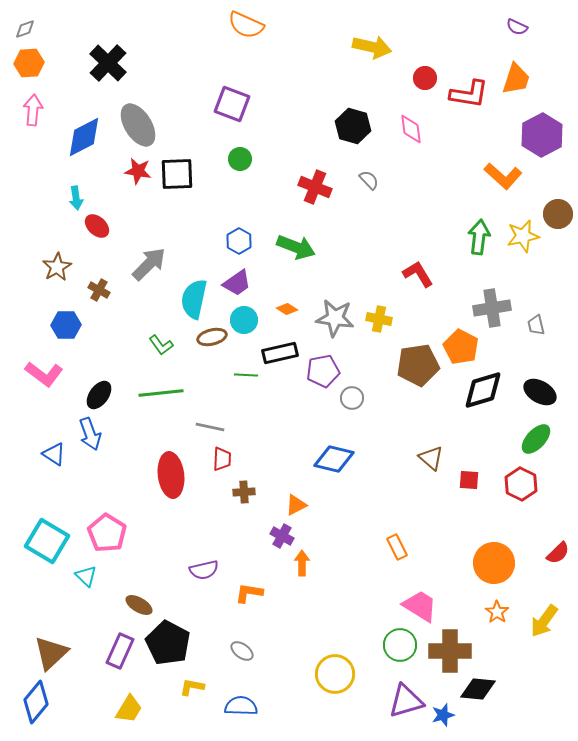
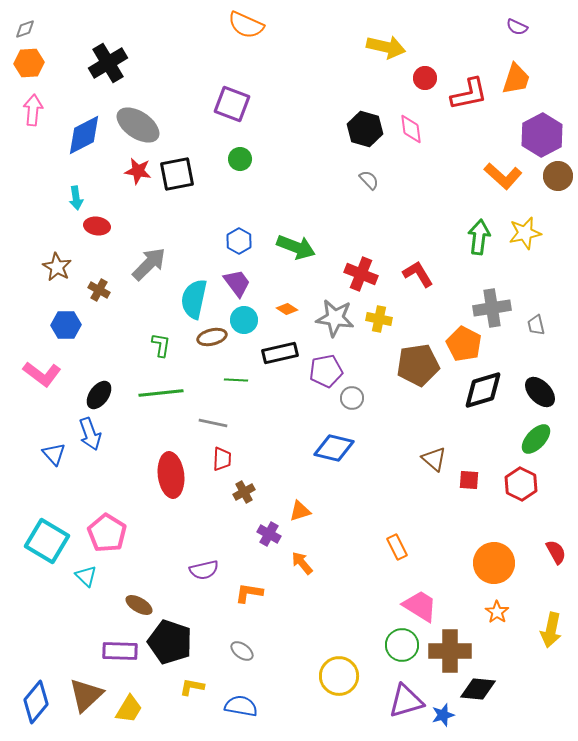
yellow arrow at (372, 47): moved 14 px right
black cross at (108, 63): rotated 15 degrees clockwise
red L-shape at (469, 94): rotated 21 degrees counterclockwise
gray ellipse at (138, 125): rotated 24 degrees counterclockwise
black hexagon at (353, 126): moved 12 px right, 3 px down
blue diamond at (84, 137): moved 2 px up
black square at (177, 174): rotated 9 degrees counterclockwise
red cross at (315, 187): moved 46 px right, 87 px down
brown circle at (558, 214): moved 38 px up
red ellipse at (97, 226): rotated 35 degrees counterclockwise
yellow star at (523, 236): moved 2 px right, 3 px up
brown star at (57, 267): rotated 12 degrees counterclockwise
purple trapezoid at (237, 283): rotated 92 degrees counterclockwise
green L-shape at (161, 345): rotated 135 degrees counterclockwise
orange pentagon at (461, 347): moved 3 px right, 3 px up
purple pentagon at (323, 371): moved 3 px right
pink L-shape at (44, 374): moved 2 px left
green line at (246, 375): moved 10 px left, 5 px down
black ellipse at (540, 392): rotated 16 degrees clockwise
gray line at (210, 427): moved 3 px right, 4 px up
blue triangle at (54, 454): rotated 15 degrees clockwise
brown triangle at (431, 458): moved 3 px right, 1 px down
blue diamond at (334, 459): moved 11 px up
brown cross at (244, 492): rotated 25 degrees counterclockwise
orange triangle at (296, 505): moved 4 px right, 6 px down; rotated 10 degrees clockwise
purple cross at (282, 536): moved 13 px left, 2 px up
red semicircle at (558, 553): moved 2 px left, 1 px up; rotated 75 degrees counterclockwise
orange arrow at (302, 563): rotated 40 degrees counterclockwise
yellow arrow at (544, 621): moved 7 px right, 9 px down; rotated 24 degrees counterclockwise
black pentagon at (168, 643): moved 2 px right, 1 px up; rotated 9 degrees counterclockwise
green circle at (400, 645): moved 2 px right
purple rectangle at (120, 651): rotated 68 degrees clockwise
brown triangle at (51, 653): moved 35 px right, 42 px down
yellow circle at (335, 674): moved 4 px right, 2 px down
blue semicircle at (241, 706): rotated 8 degrees clockwise
